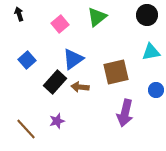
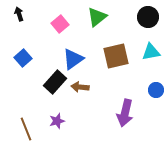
black circle: moved 1 px right, 2 px down
blue square: moved 4 px left, 2 px up
brown square: moved 16 px up
brown line: rotated 20 degrees clockwise
